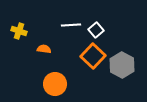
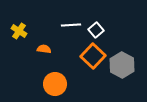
yellow cross: rotated 14 degrees clockwise
